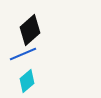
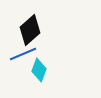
cyan diamond: moved 12 px right, 11 px up; rotated 30 degrees counterclockwise
